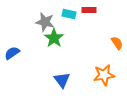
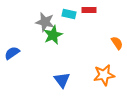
green star: moved 1 px left, 3 px up; rotated 12 degrees clockwise
